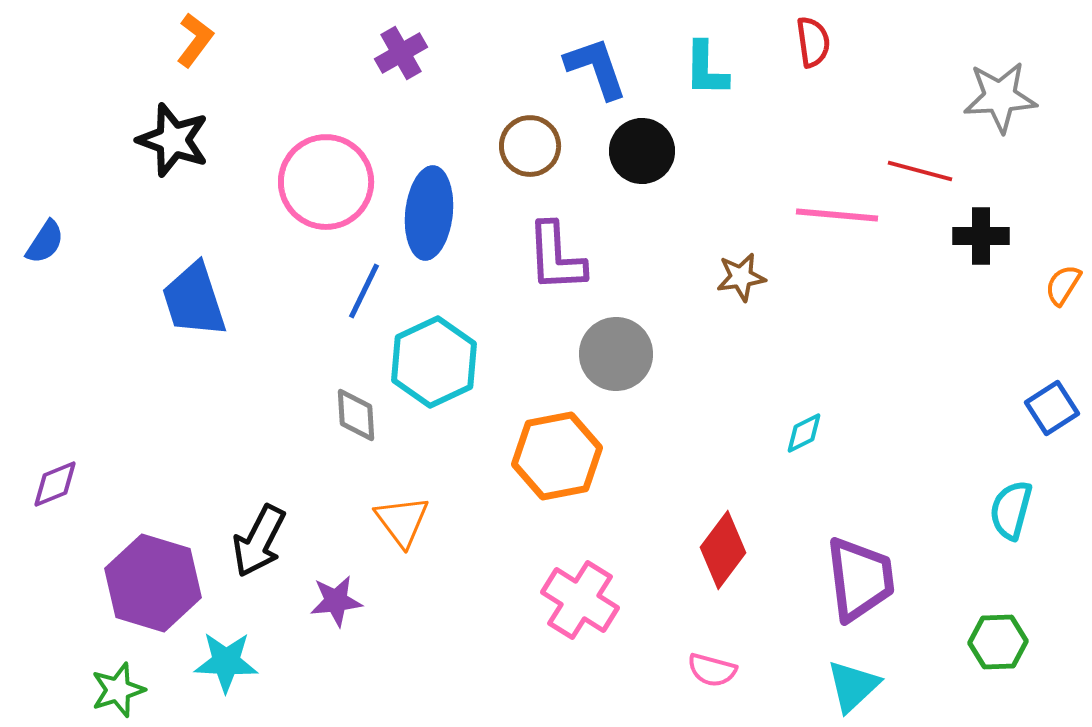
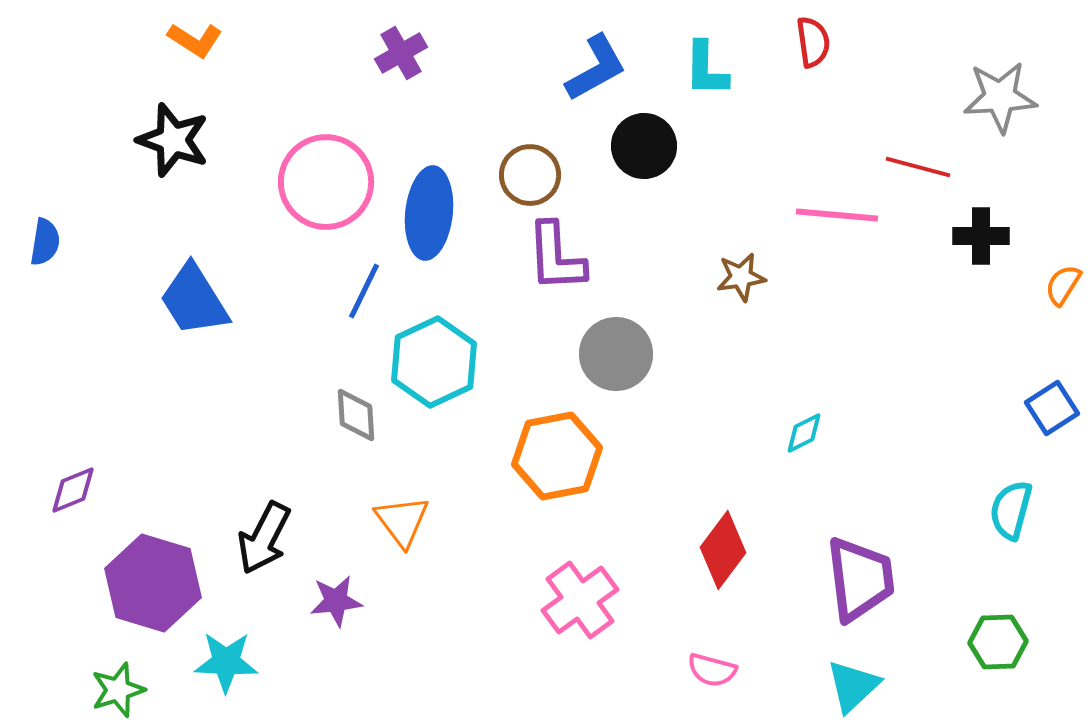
orange L-shape: rotated 86 degrees clockwise
blue L-shape: rotated 80 degrees clockwise
brown circle: moved 29 px down
black circle: moved 2 px right, 5 px up
red line: moved 2 px left, 4 px up
blue semicircle: rotated 24 degrees counterclockwise
blue trapezoid: rotated 14 degrees counterclockwise
purple diamond: moved 18 px right, 6 px down
black arrow: moved 5 px right, 3 px up
pink cross: rotated 22 degrees clockwise
